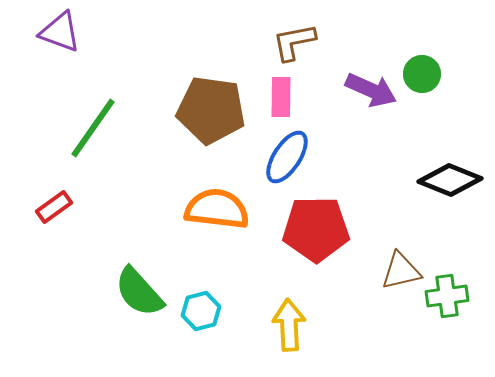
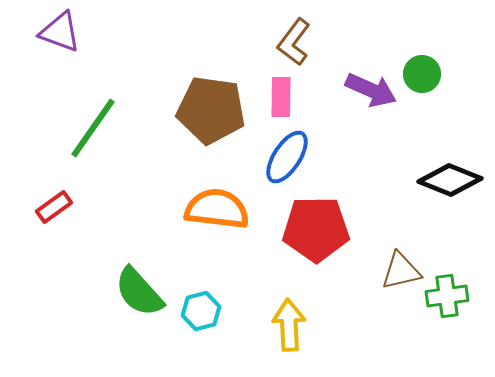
brown L-shape: rotated 42 degrees counterclockwise
